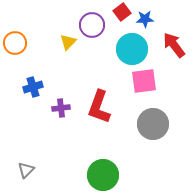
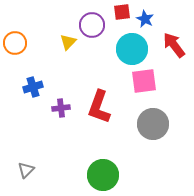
red square: rotated 30 degrees clockwise
blue star: rotated 30 degrees clockwise
